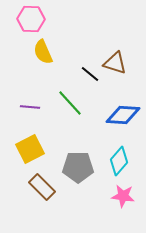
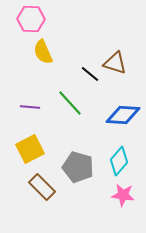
gray pentagon: rotated 16 degrees clockwise
pink star: moved 1 px up
